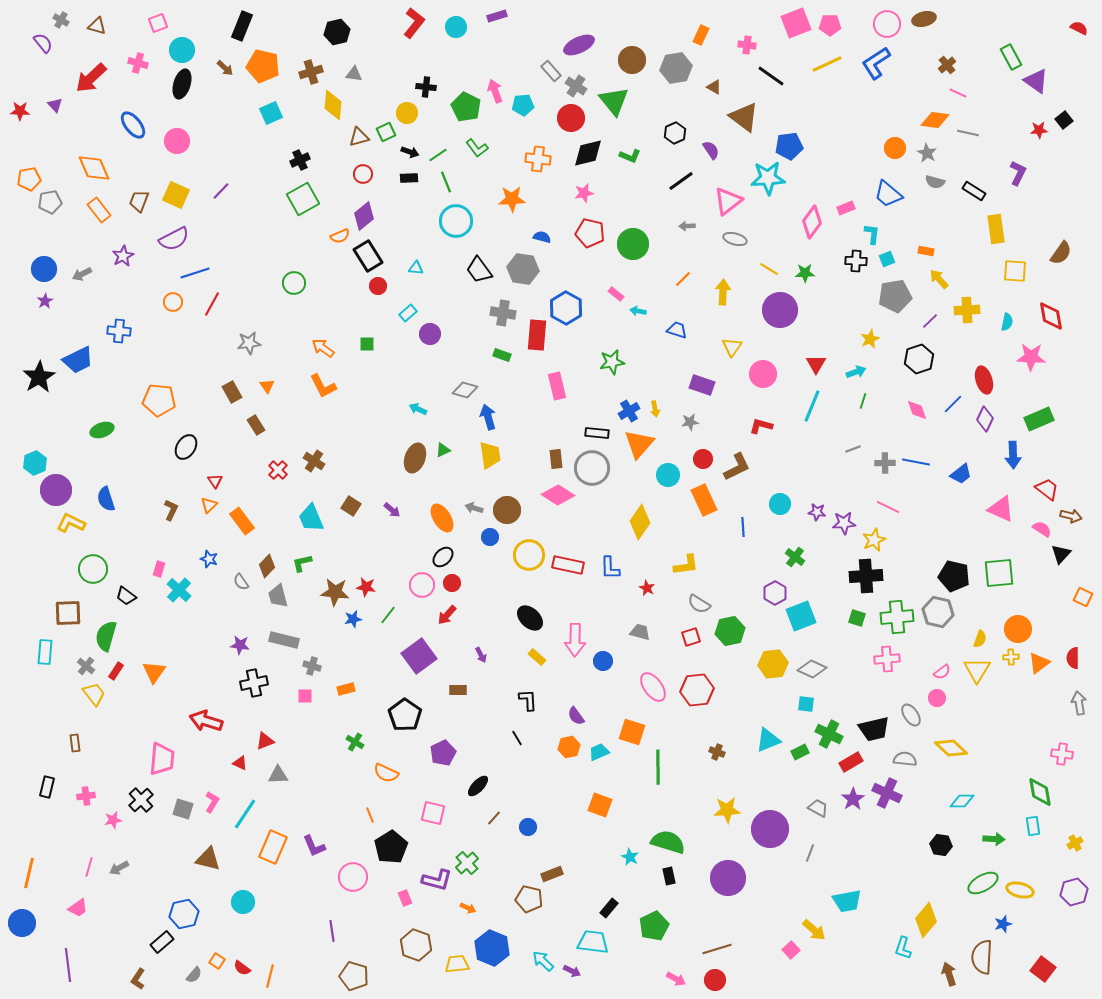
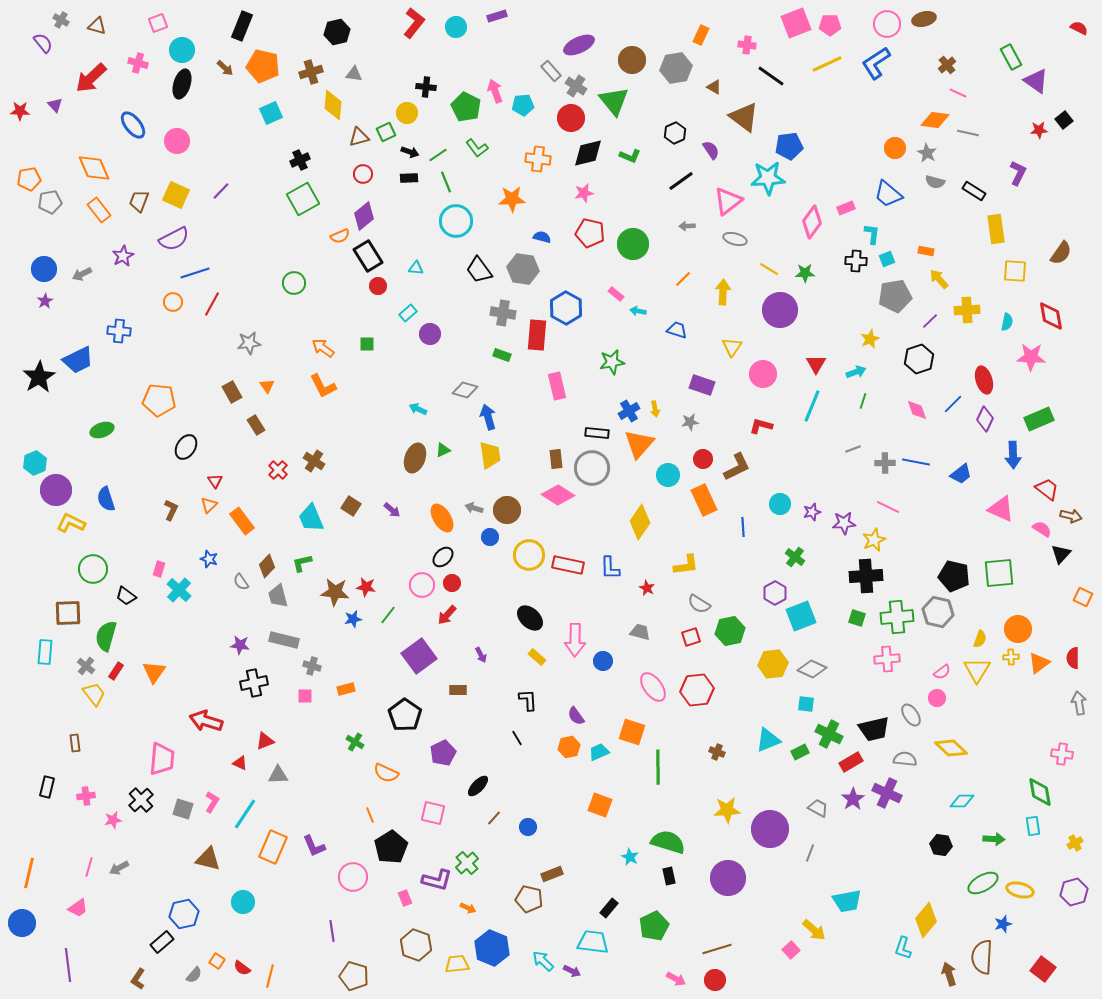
purple star at (817, 512): moved 5 px left; rotated 24 degrees counterclockwise
